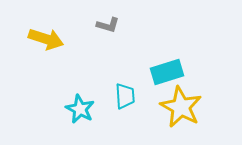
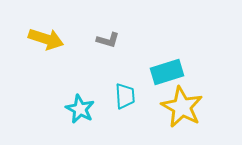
gray L-shape: moved 15 px down
yellow star: moved 1 px right
